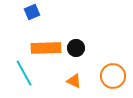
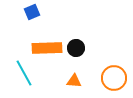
orange rectangle: moved 1 px right
orange circle: moved 1 px right, 2 px down
orange triangle: rotated 21 degrees counterclockwise
